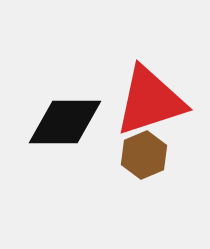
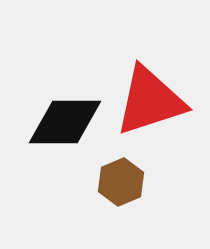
brown hexagon: moved 23 px left, 27 px down
